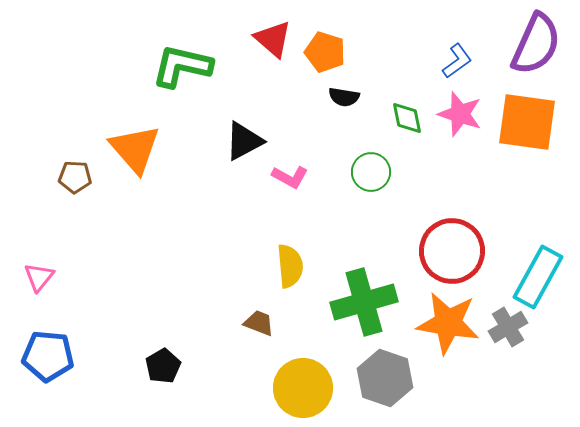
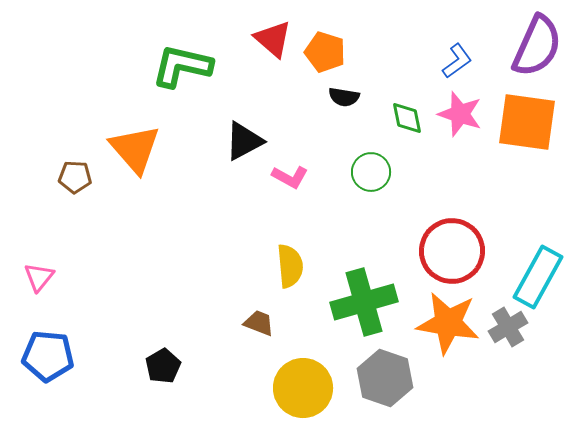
purple semicircle: moved 1 px right, 2 px down
